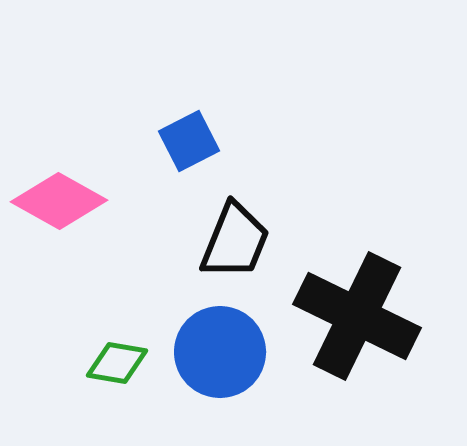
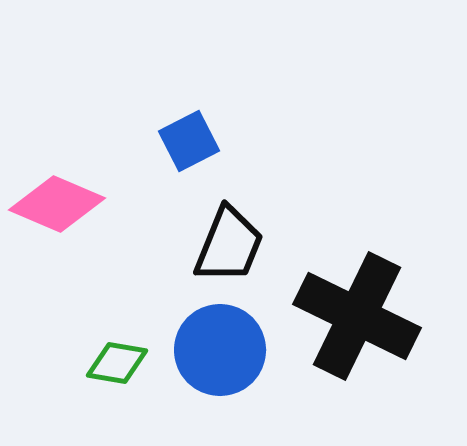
pink diamond: moved 2 px left, 3 px down; rotated 6 degrees counterclockwise
black trapezoid: moved 6 px left, 4 px down
blue circle: moved 2 px up
